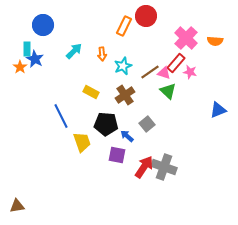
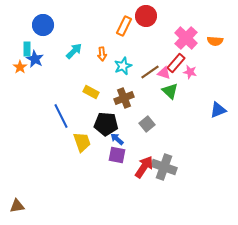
green triangle: moved 2 px right
brown cross: moved 1 px left, 3 px down; rotated 12 degrees clockwise
blue arrow: moved 10 px left, 3 px down
